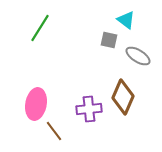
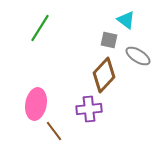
brown diamond: moved 19 px left, 22 px up; rotated 20 degrees clockwise
